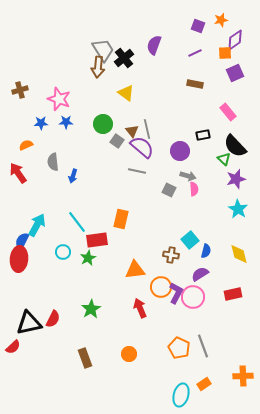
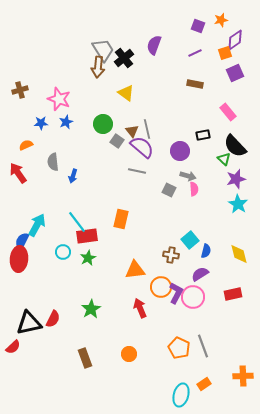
orange square at (225, 53): rotated 16 degrees counterclockwise
blue star at (66, 122): rotated 24 degrees counterclockwise
cyan star at (238, 209): moved 5 px up
red rectangle at (97, 240): moved 10 px left, 4 px up
